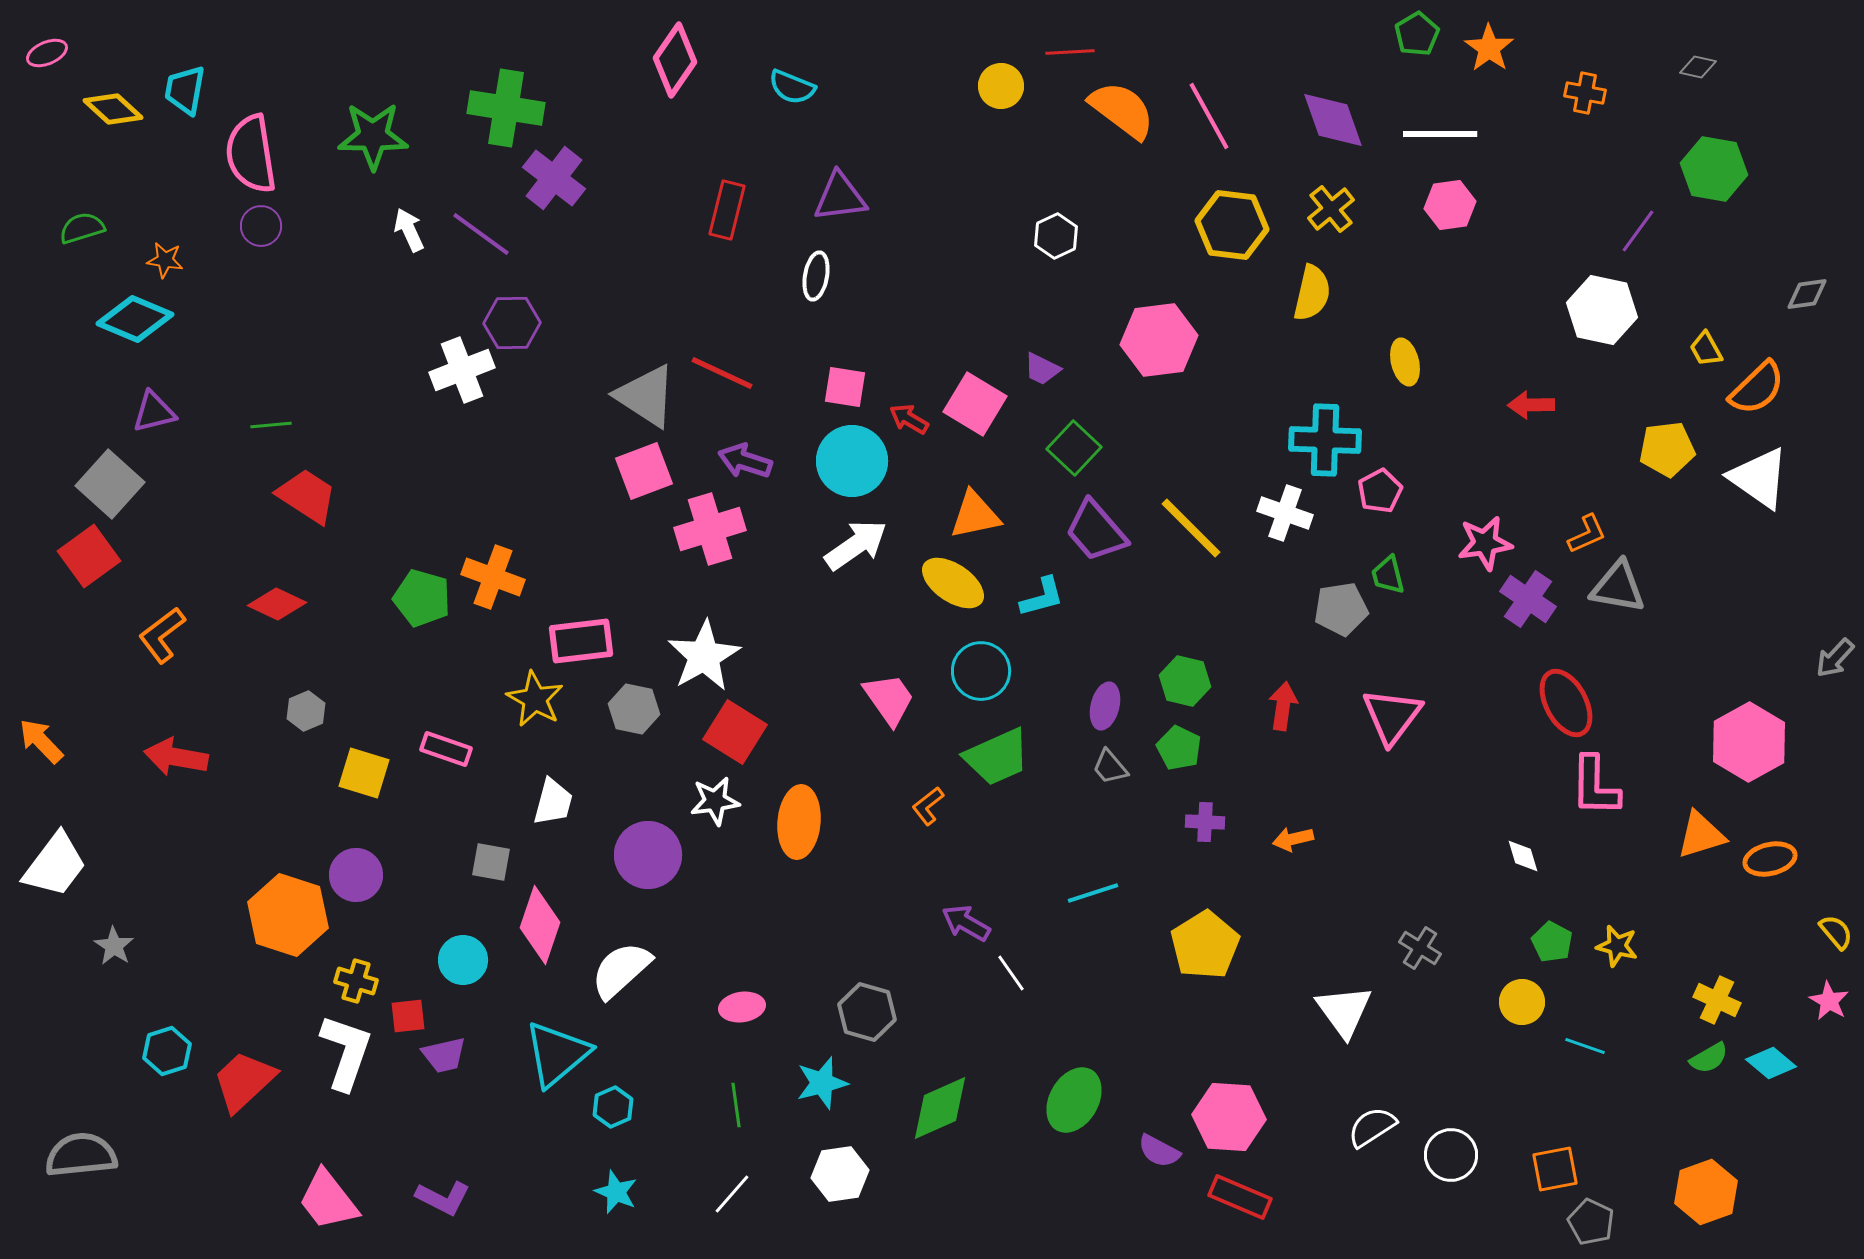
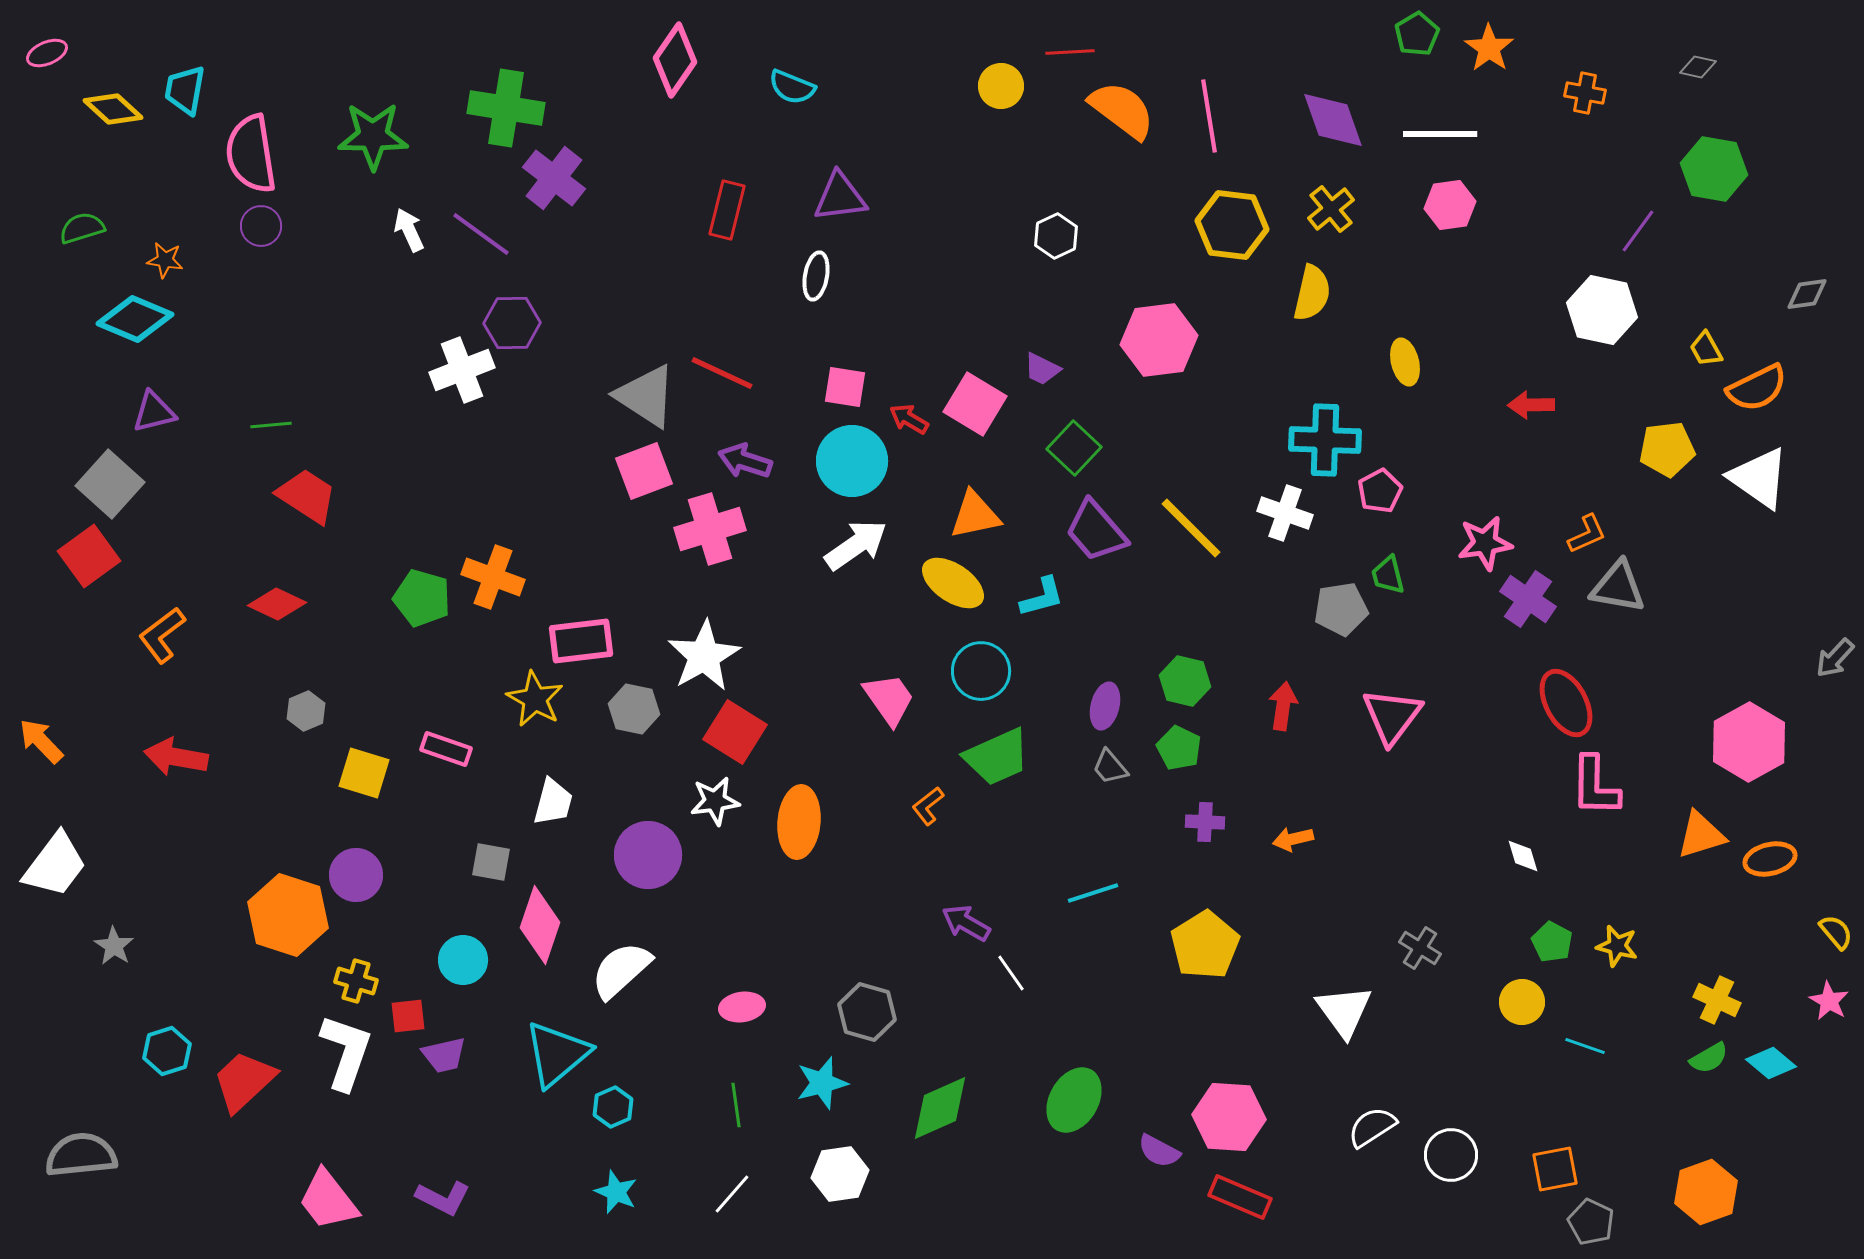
pink line at (1209, 116): rotated 20 degrees clockwise
orange semicircle at (1757, 388): rotated 18 degrees clockwise
